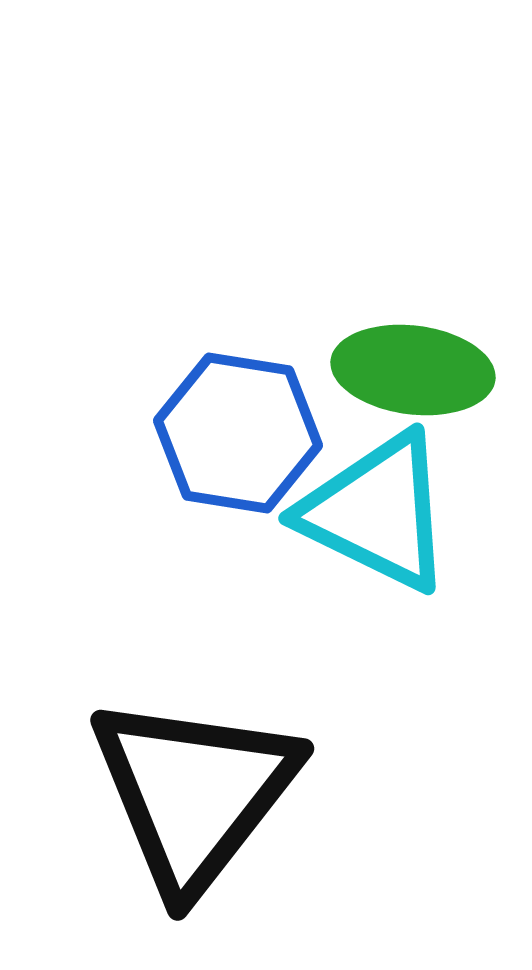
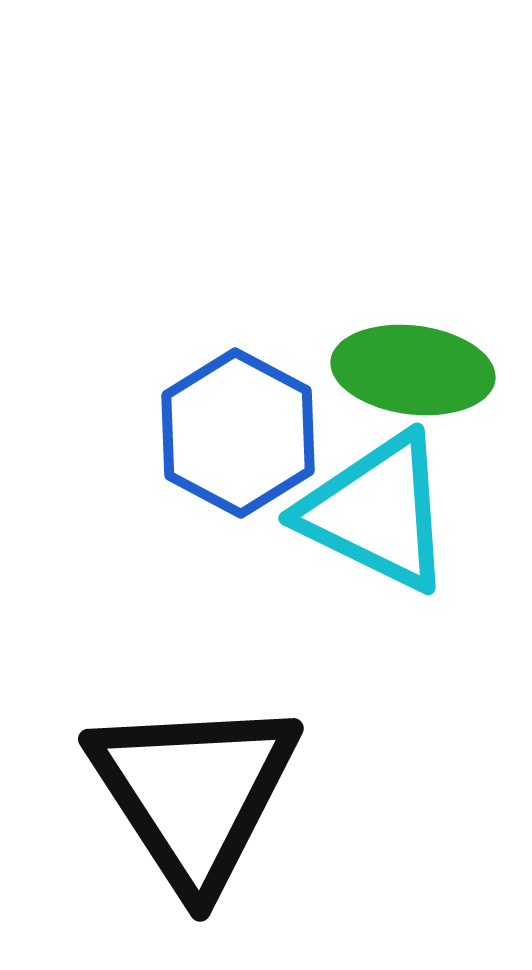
blue hexagon: rotated 19 degrees clockwise
black triangle: rotated 11 degrees counterclockwise
